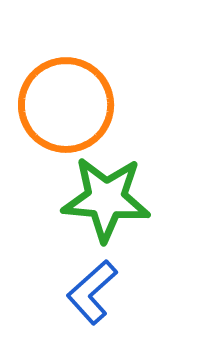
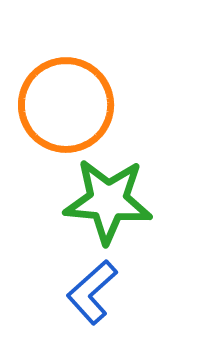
green star: moved 2 px right, 2 px down
